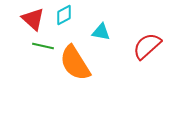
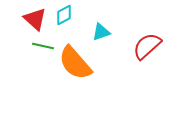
red triangle: moved 2 px right
cyan triangle: rotated 30 degrees counterclockwise
orange semicircle: rotated 9 degrees counterclockwise
